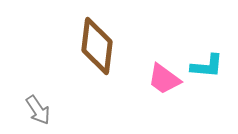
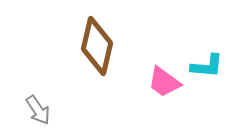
brown diamond: rotated 6 degrees clockwise
pink trapezoid: moved 3 px down
